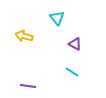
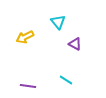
cyan triangle: moved 1 px right, 4 px down
yellow arrow: moved 1 px right, 1 px down; rotated 42 degrees counterclockwise
cyan line: moved 6 px left, 8 px down
